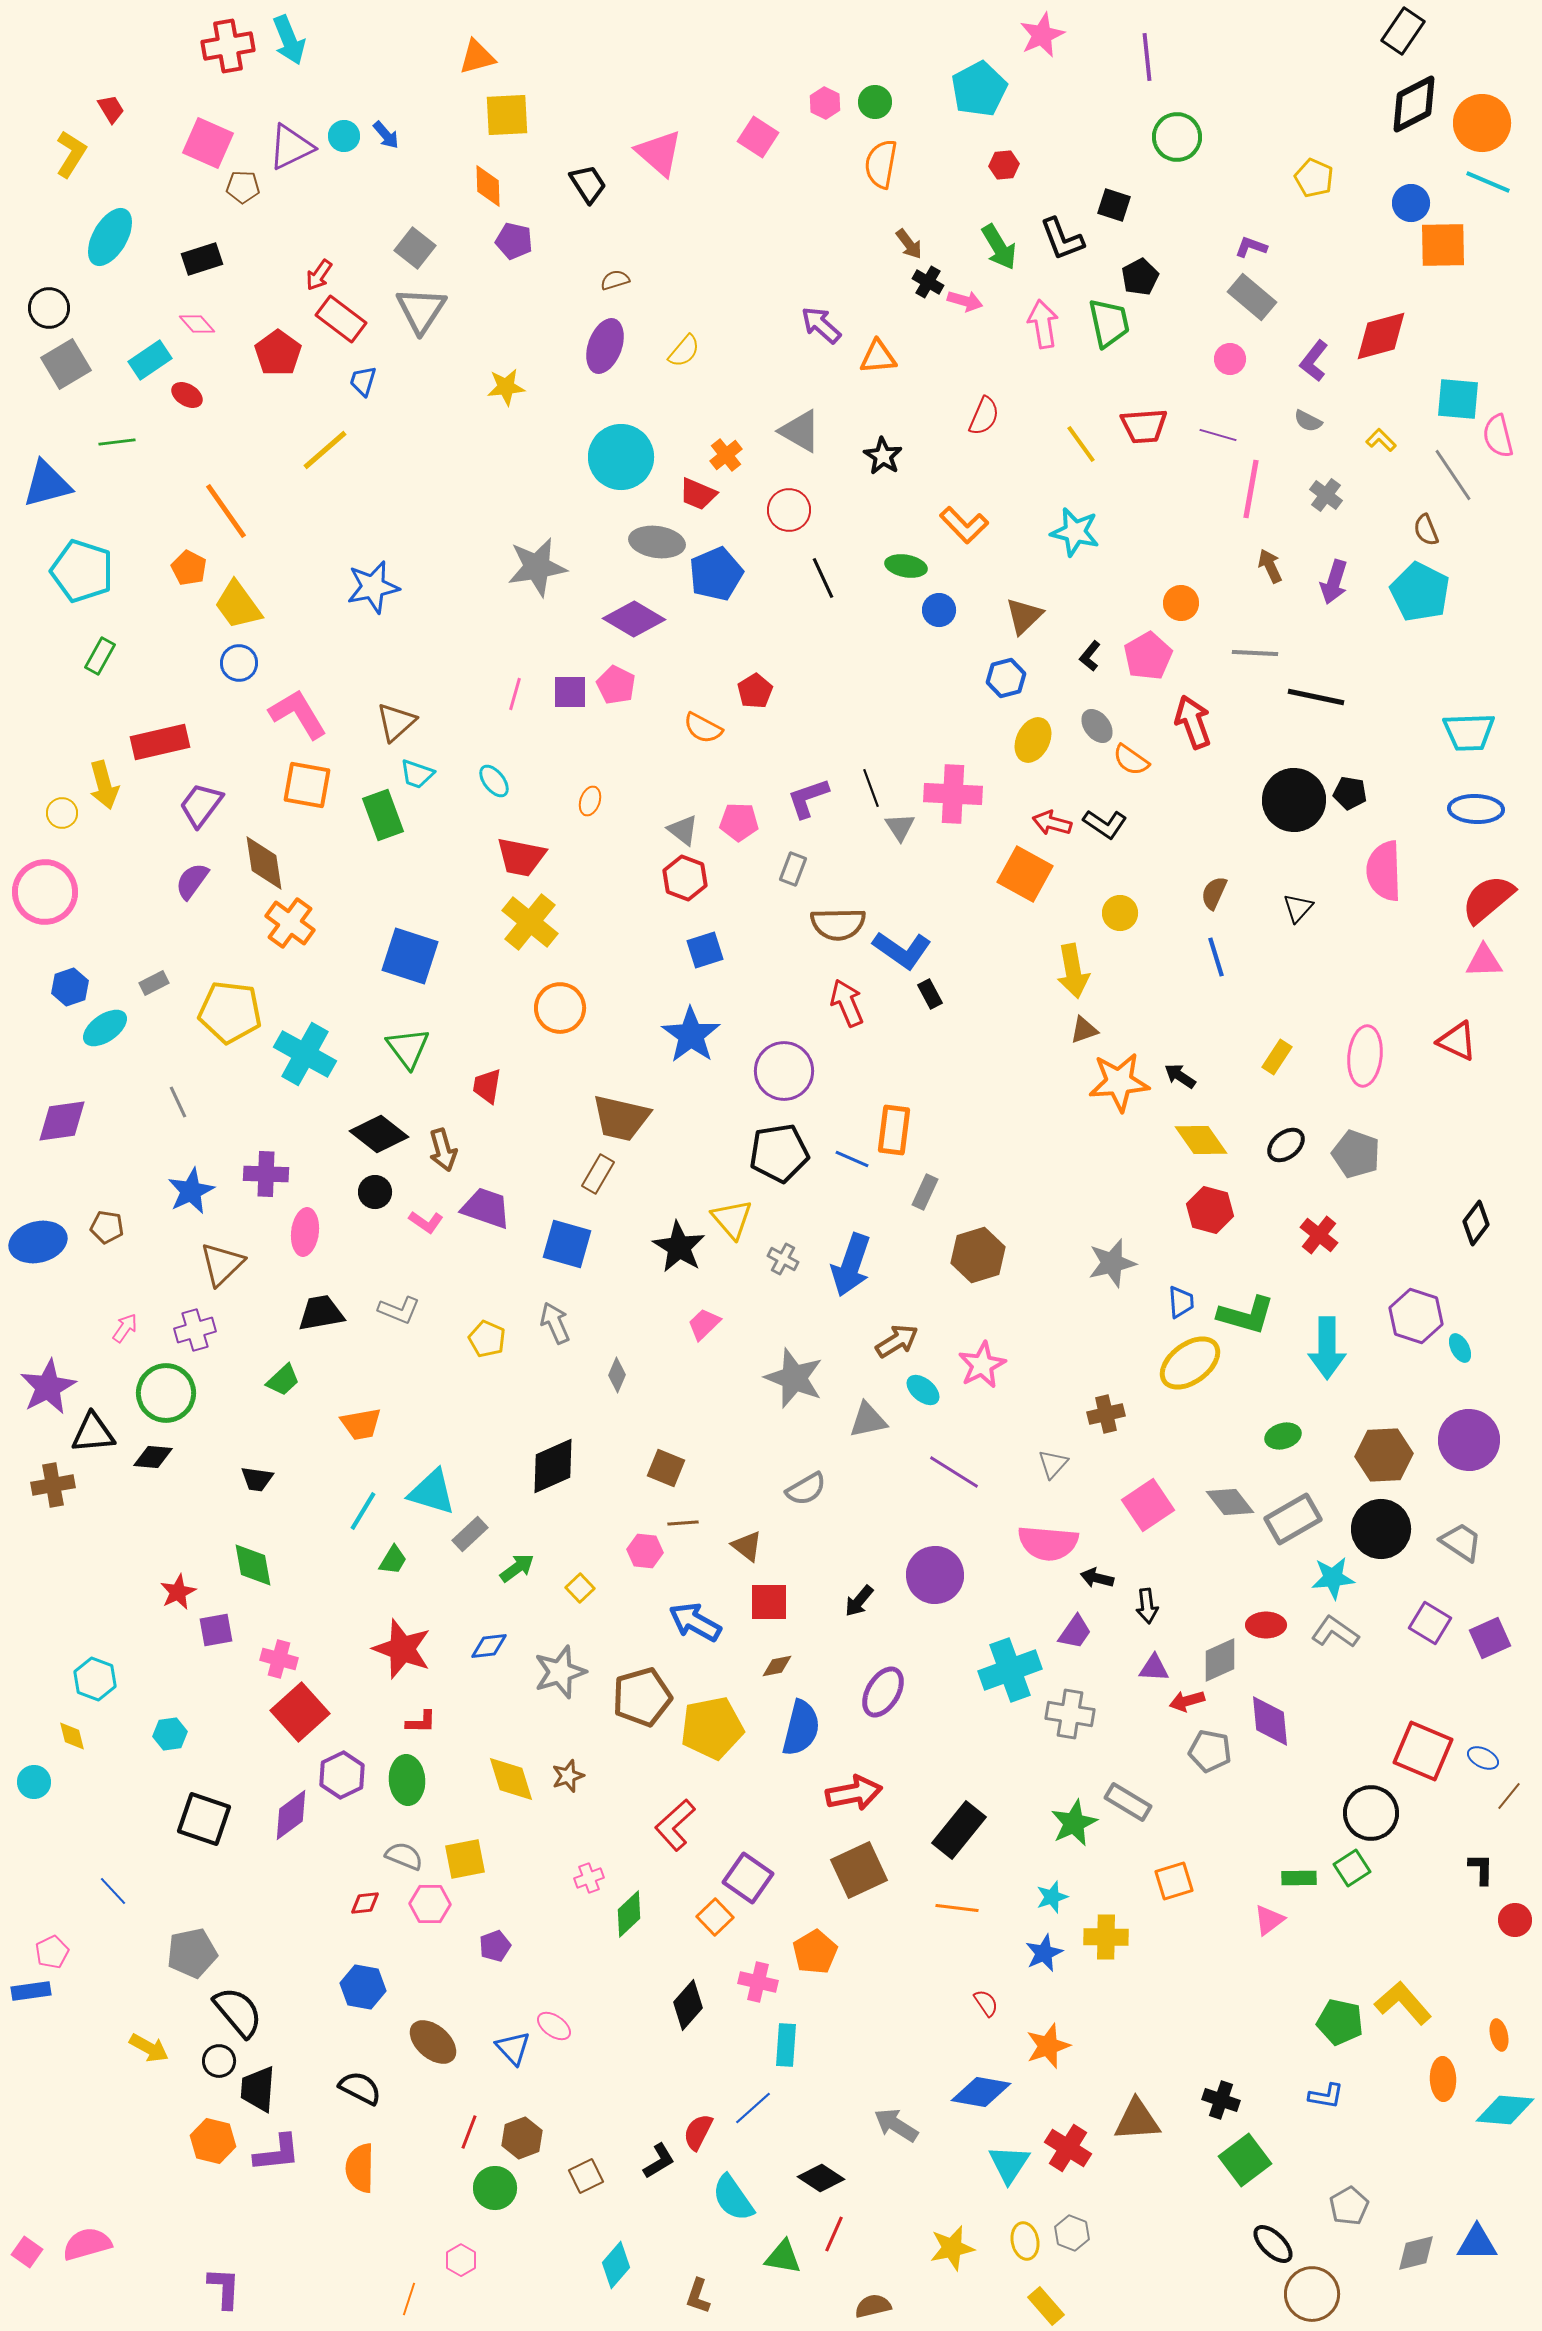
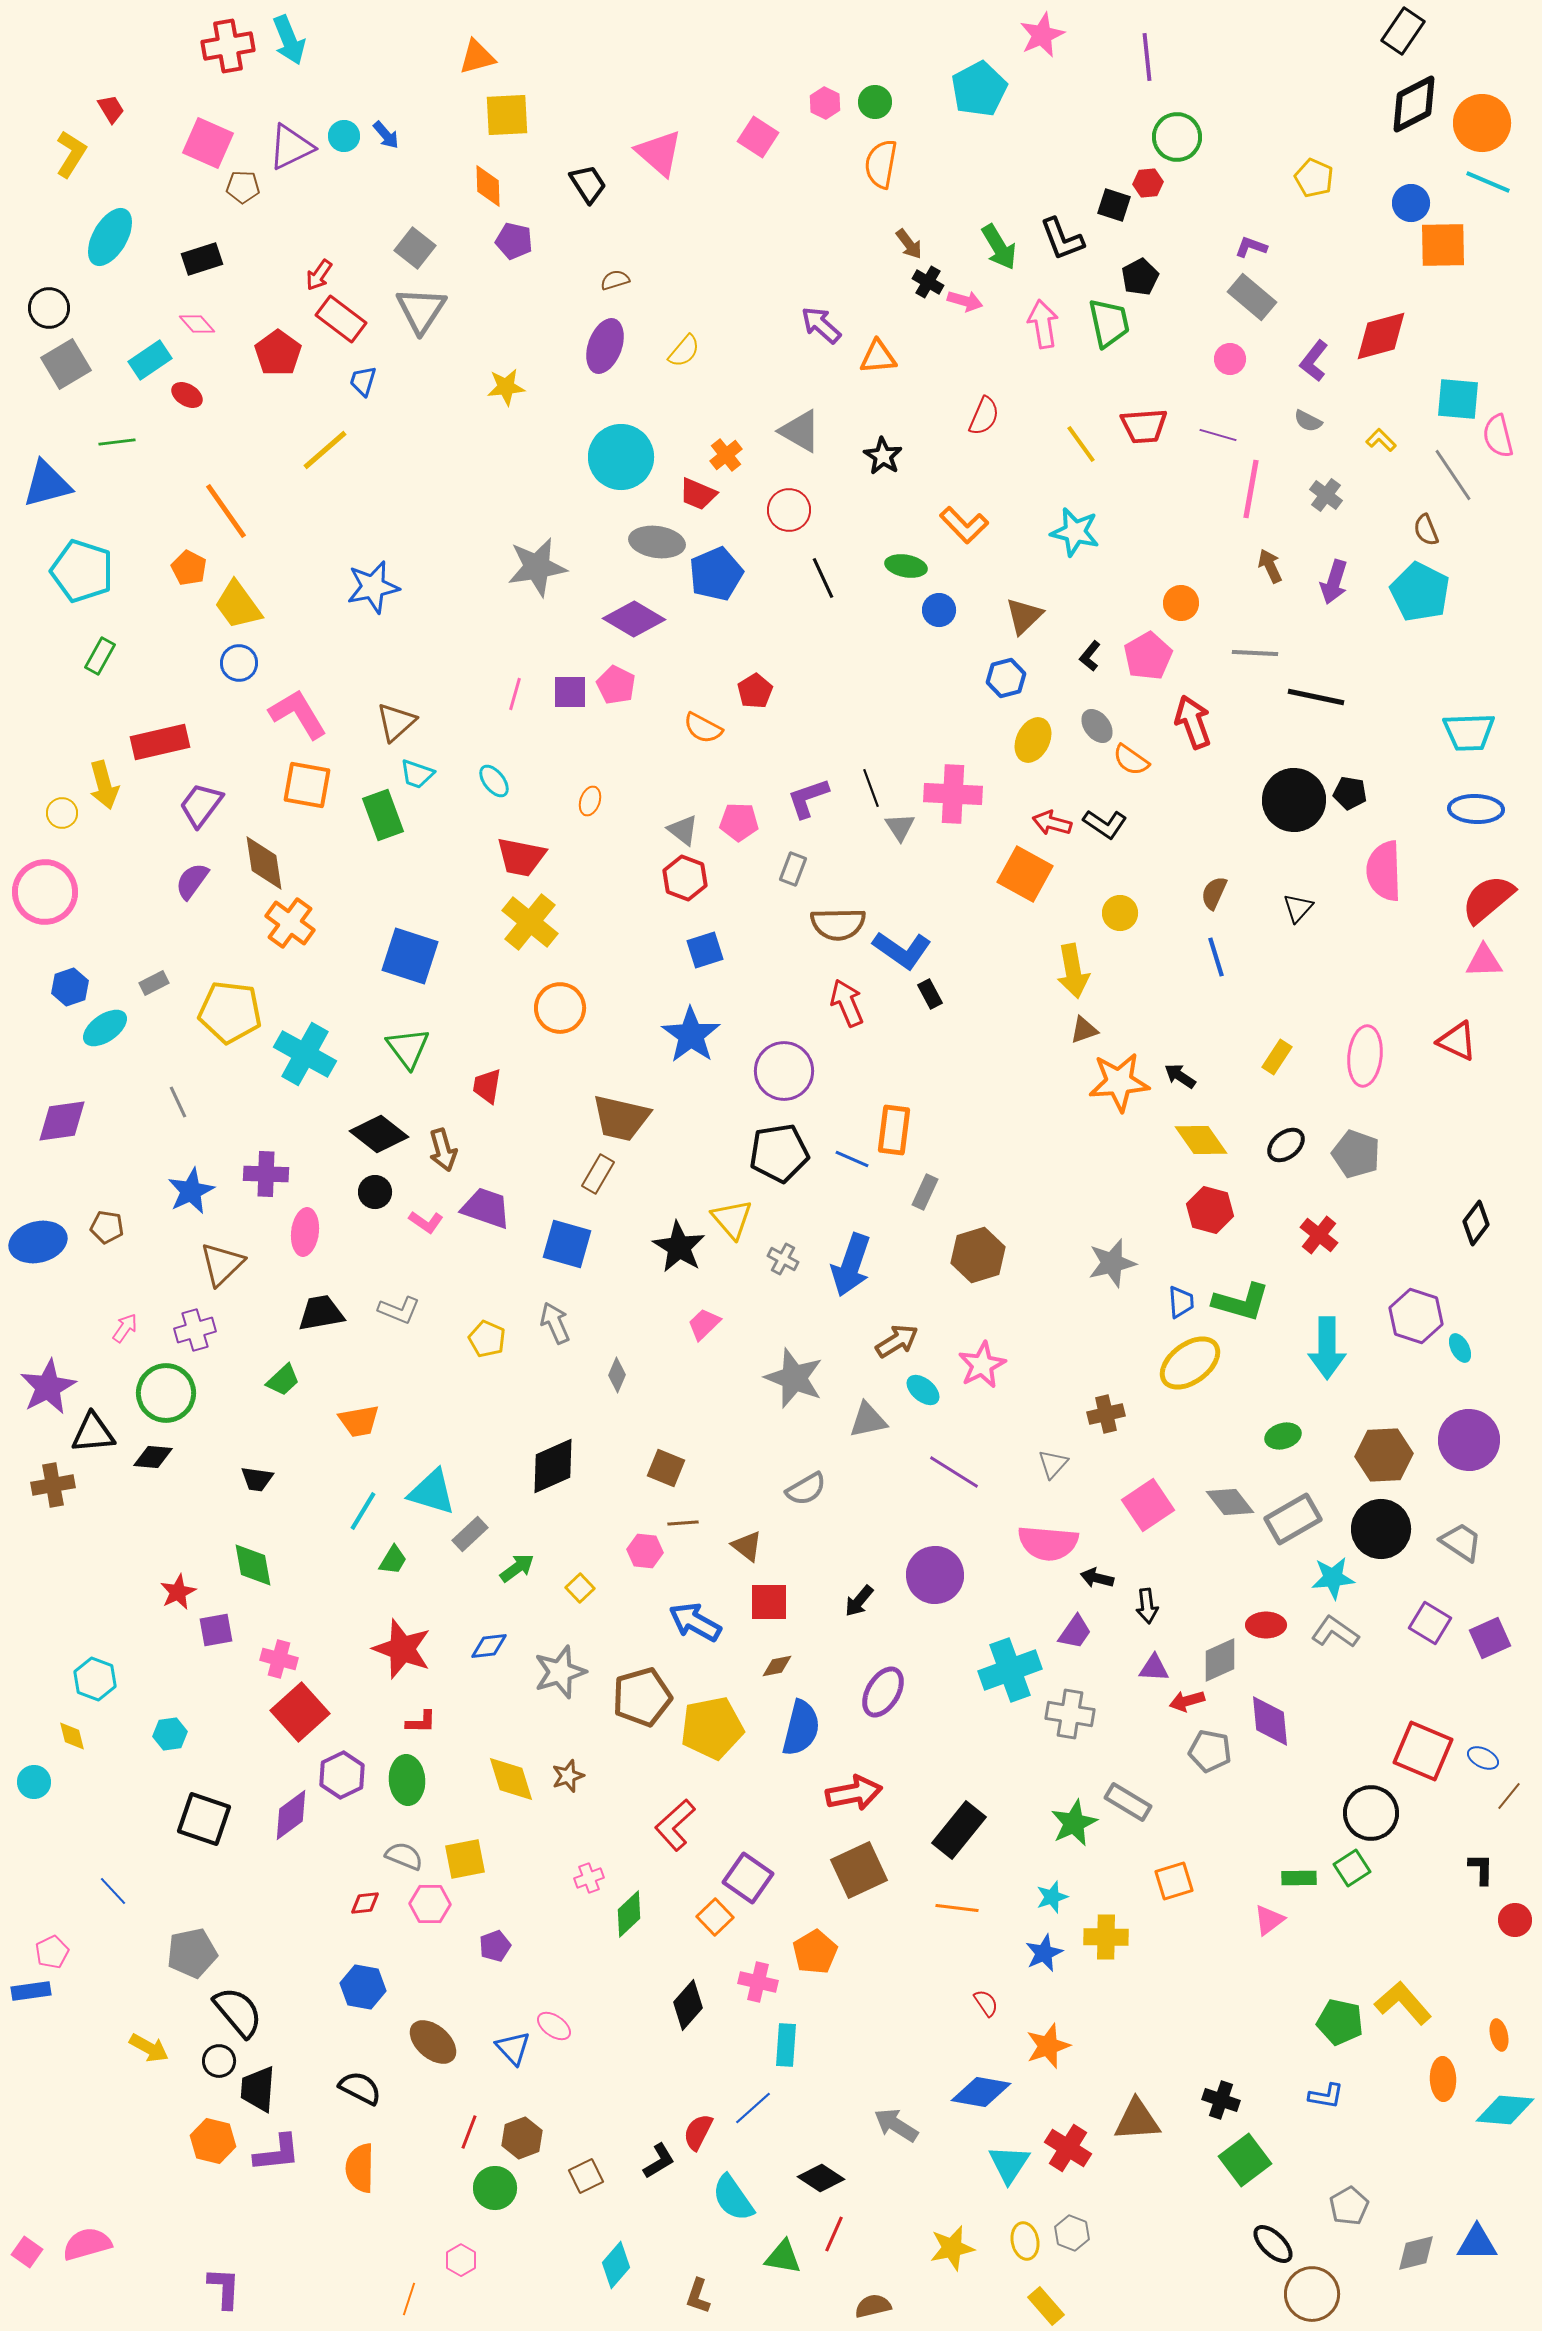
red hexagon at (1004, 165): moved 144 px right, 18 px down
green L-shape at (1246, 1315): moved 5 px left, 13 px up
orange trapezoid at (361, 1424): moved 2 px left, 3 px up
